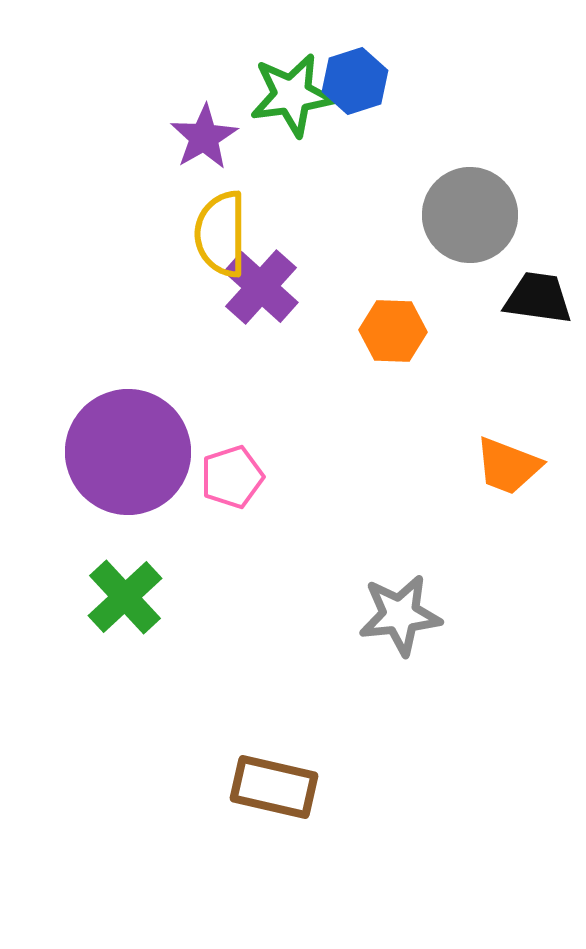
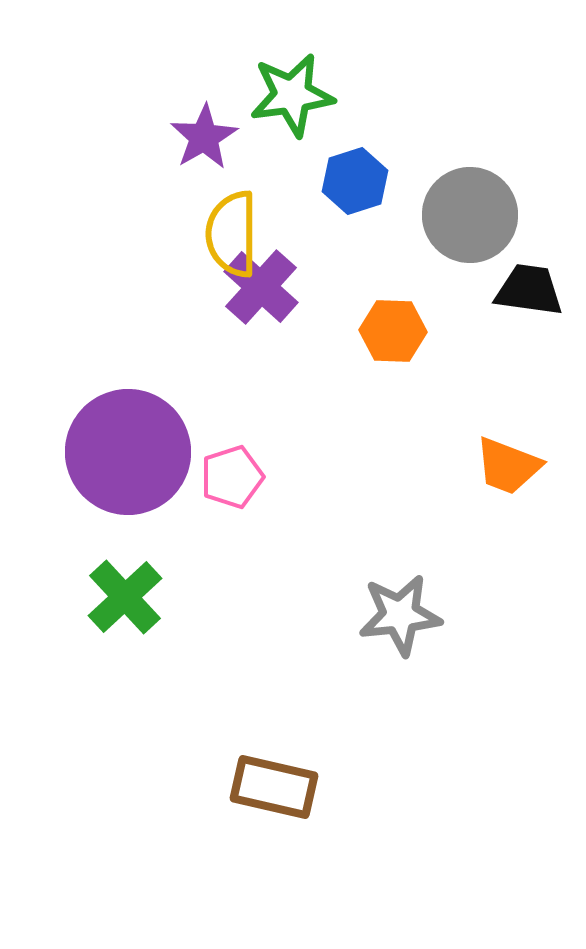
blue hexagon: moved 100 px down
yellow semicircle: moved 11 px right
black trapezoid: moved 9 px left, 8 px up
